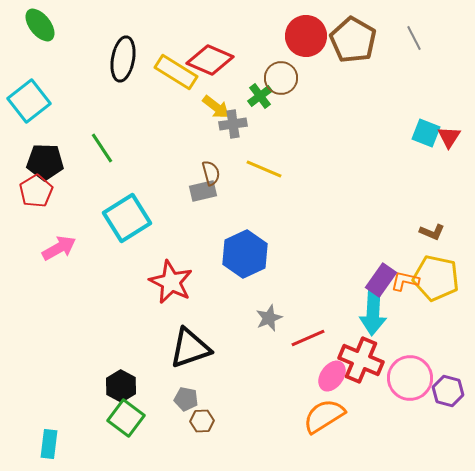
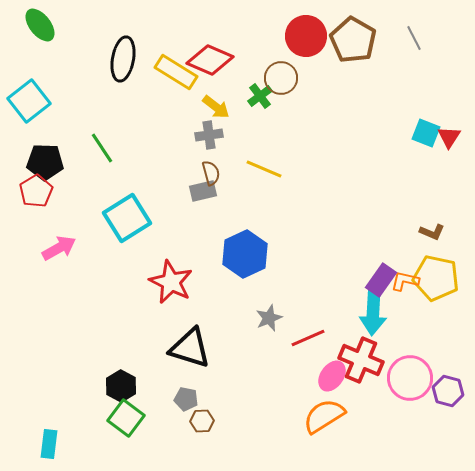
gray cross at (233, 124): moved 24 px left, 11 px down
black triangle at (190, 348): rotated 36 degrees clockwise
